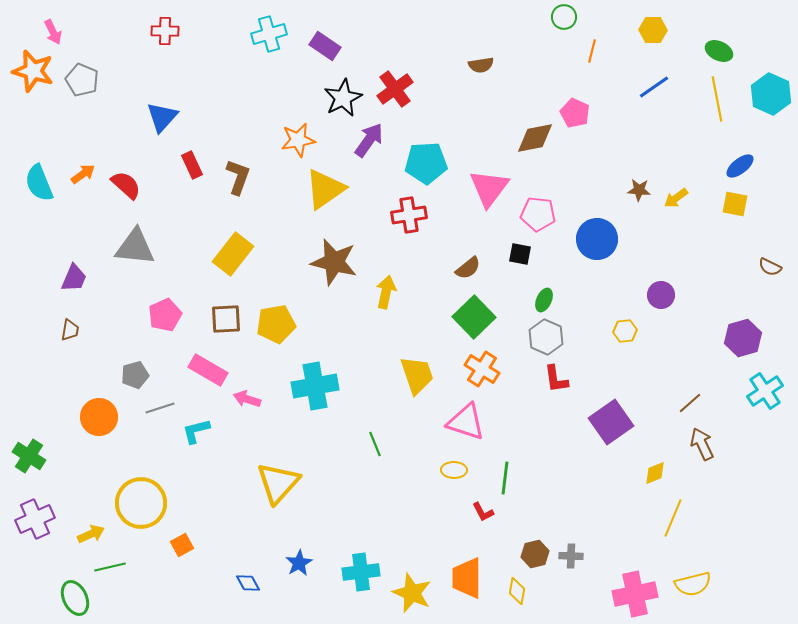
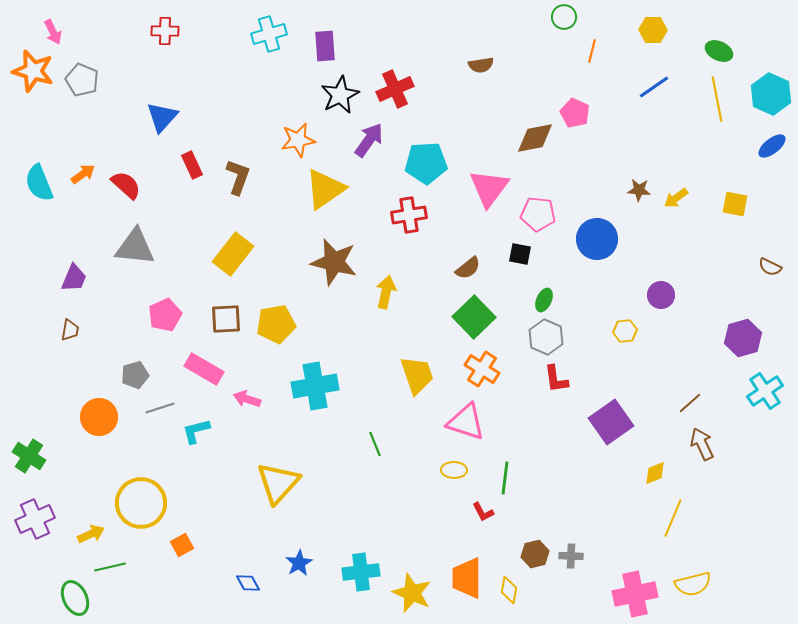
purple rectangle at (325, 46): rotated 52 degrees clockwise
red cross at (395, 89): rotated 12 degrees clockwise
black star at (343, 98): moved 3 px left, 3 px up
blue ellipse at (740, 166): moved 32 px right, 20 px up
pink rectangle at (208, 370): moved 4 px left, 1 px up
yellow diamond at (517, 591): moved 8 px left, 1 px up
